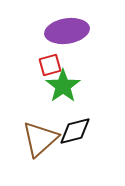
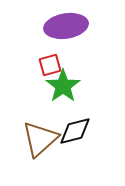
purple ellipse: moved 1 px left, 5 px up
